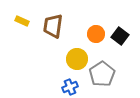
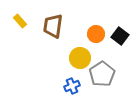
yellow rectangle: moved 2 px left; rotated 24 degrees clockwise
yellow circle: moved 3 px right, 1 px up
blue cross: moved 2 px right, 1 px up
